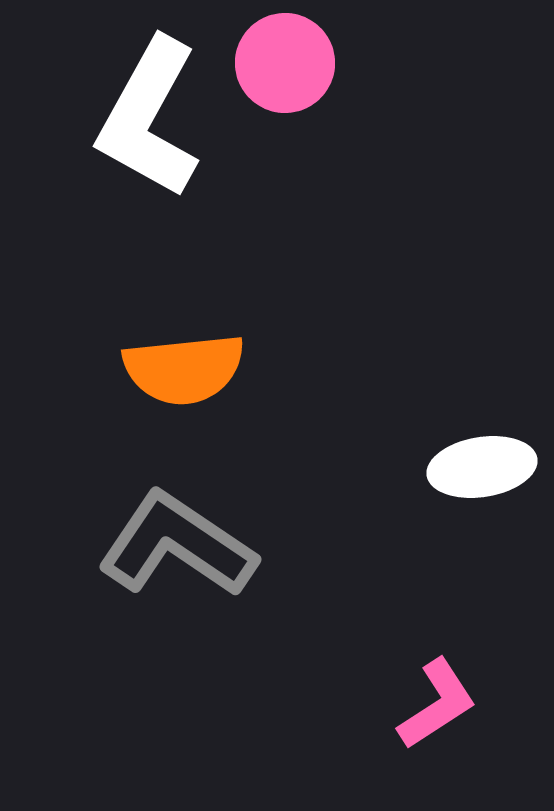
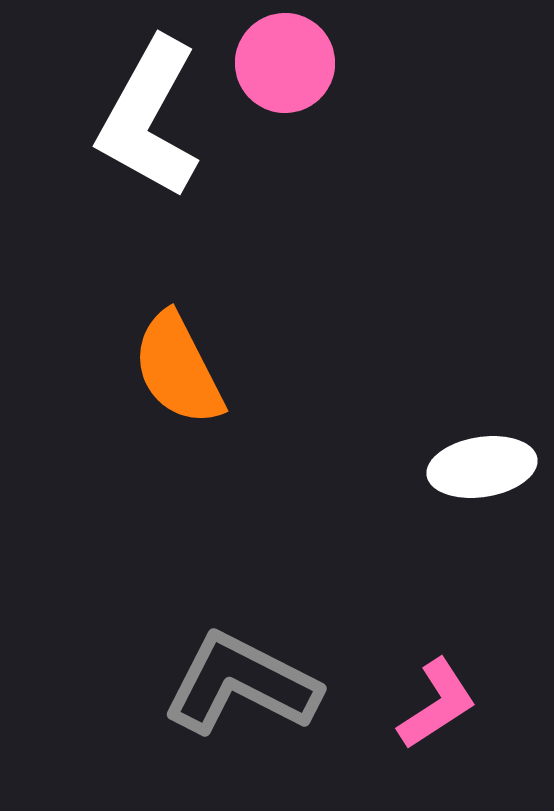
orange semicircle: moved 6 px left; rotated 69 degrees clockwise
gray L-shape: moved 64 px right, 139 px down; rotated 7 degrees counterclockwise
